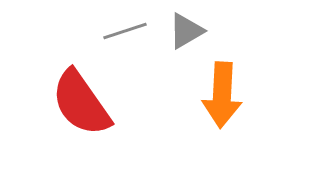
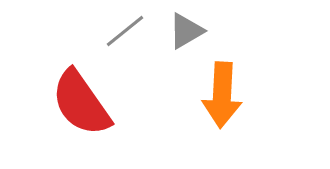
gray line: rotated 21 degrees counterclockwise
